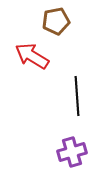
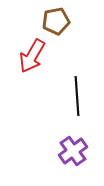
red arrow: rotated 92 degrees counterclockwise
purple cross: moved 1 px right, 1 px up; rotated 20 degrees counterclockwise
